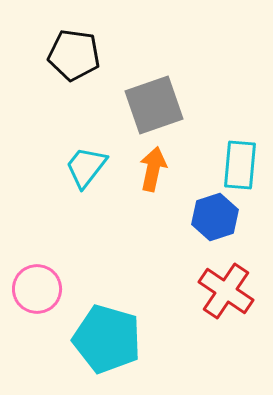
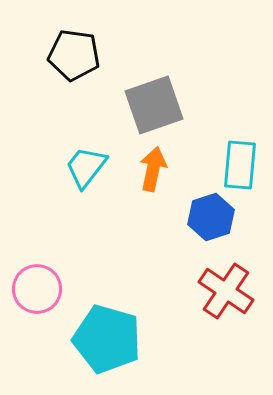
blue hexagon: moved 4 px left
